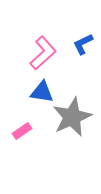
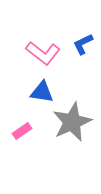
pink L-shape: rotated 80 degrees clockwise
gray star: moved 5 px down
